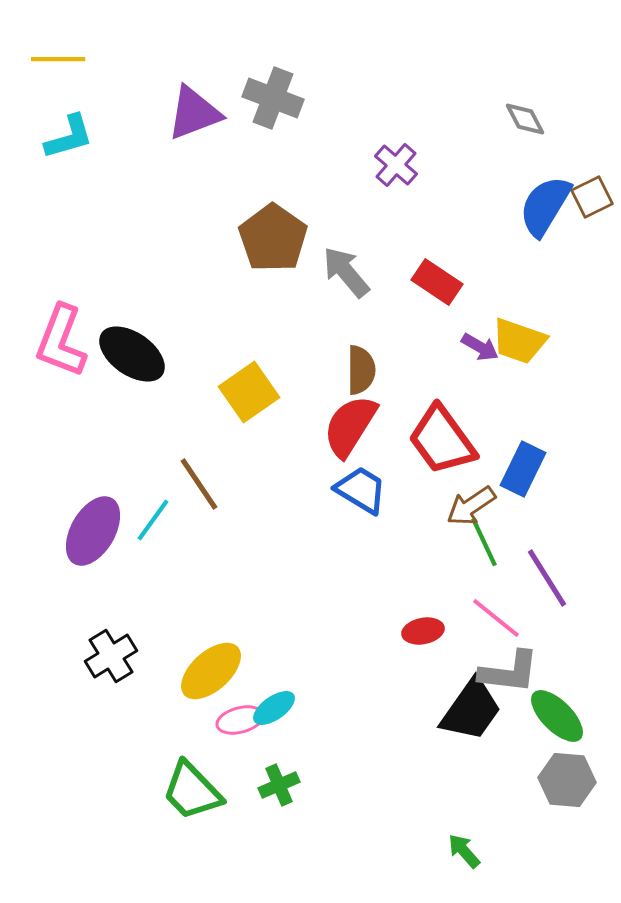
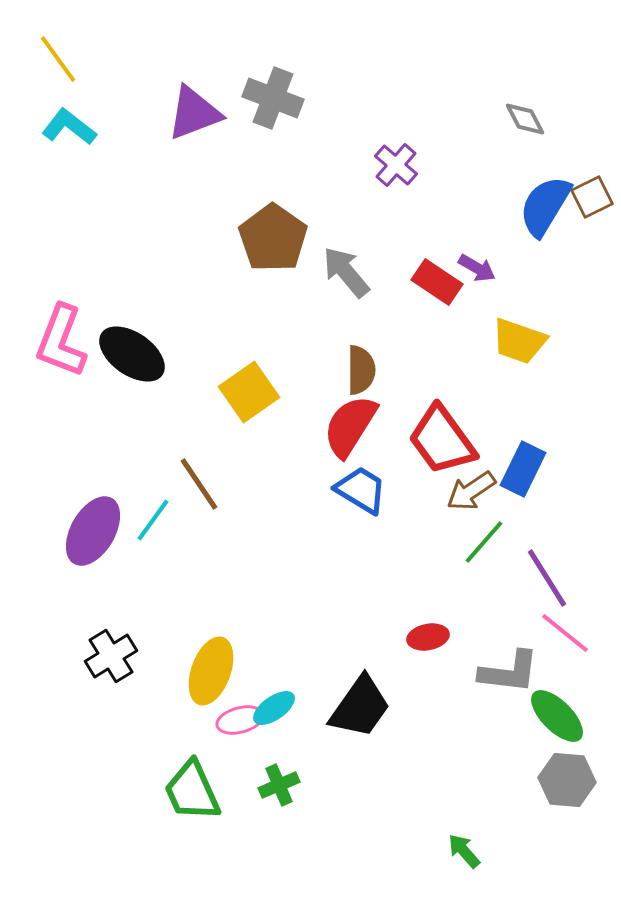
yellow line: rotated 54 degrees clockwise
cyan L-shape: moved 10 px up; rotated 126 degrees counterclockwise
purple arrow: moved 3 px left, 79 px up
brown arrow: moved 15 px up
green line: rotated 66 degrees clockwise
pink line: moved 69 px right, 15 px down
red ellipse: moved 5 px right, 6 px down
yellow ellipse: rotated 28 degrees counterclockwise
black trapezoid: moved 111 px left, 3 px up
green trapezoid: rotated 20 degrees clockwise
